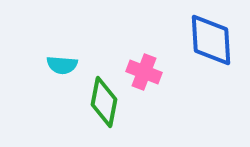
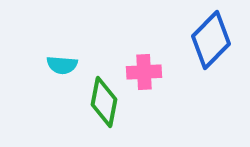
blue diamond: rotated 48 degrees clockwise
pink cross: rotated 24 degrees counterclockwise
